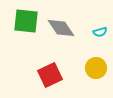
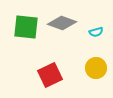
green square: moved 6 px down
gray diamond: moved 1 px right, 5 px up; rotated 36 degrees counterclockwise
cyan semicircle: moved 4 px left
